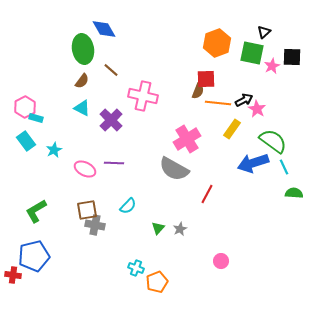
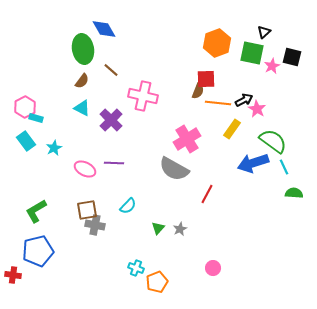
black square at (292, 57): rotated 12 degrees clockwise
cyan star at (54, 150): moved 2 px up
blue pentagon at (34, 256): moved 4 px right, 5 px up
pink circle at (221, 261): moved 8 px left, 7 px down
